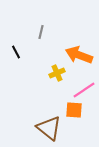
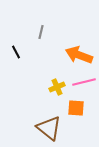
yellow cross: moved 14 px down
pink line: moved 8 px up; rotated 20 degrees clockwise
orange square: moved 2 px right, 2 px up
